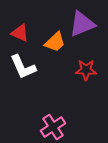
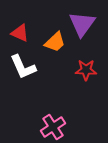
purple triangle: rotated 32 degrees counterclockwise
